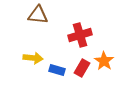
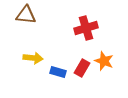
brown triangle: moved 12 px left
red cross: moved 6 px right, 7 px up
orange star: rotated 12 degrees counterclockwise
blue rectangle: moved 1 px right, 2 px down
